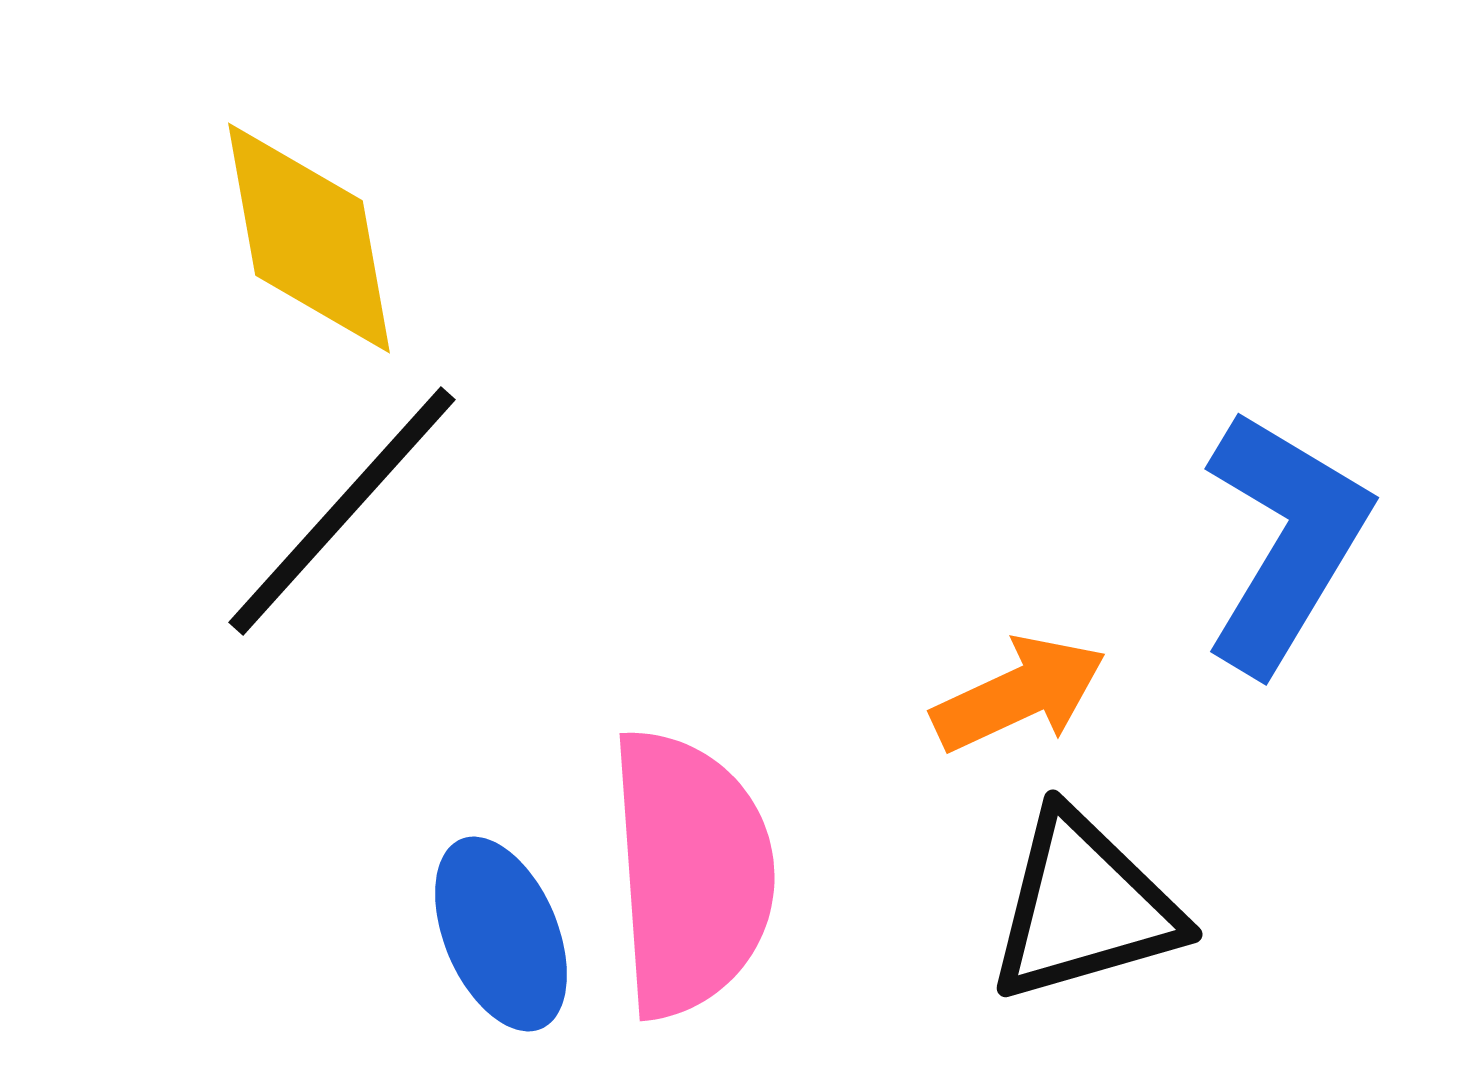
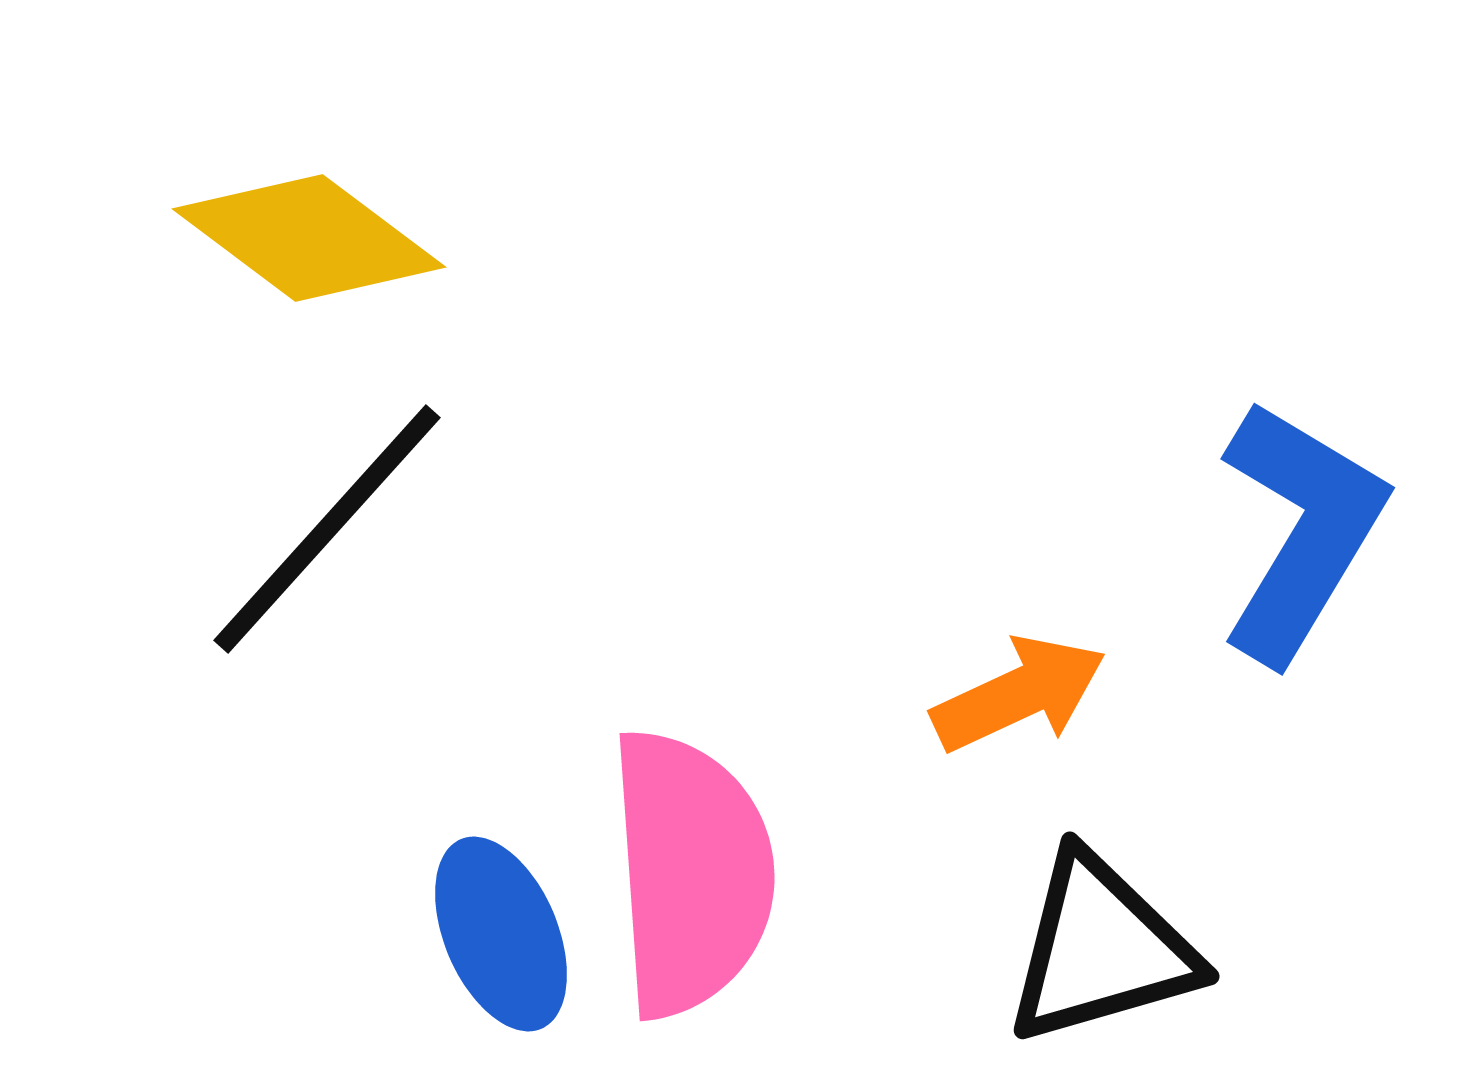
yellow diamond: rotated 43 degrees counterclockwise
black line: moved 15 px left, 18 px down
blue L-shape: moved 16 px right, 10 px up
black triangle: moved 17 px right, 42 px down
